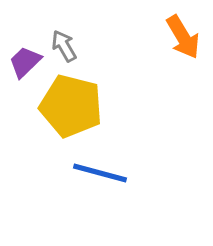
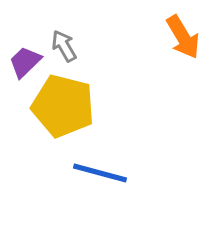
yellow pentagon: moved 8 px left
